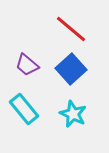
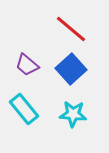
cyan star: rotated 20 degrees counterclockwise
